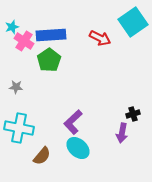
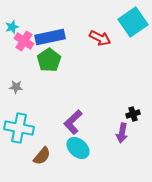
blue rectangle: moved 1 px left, 2 px down; rotated 8 degrees counterclockwise
